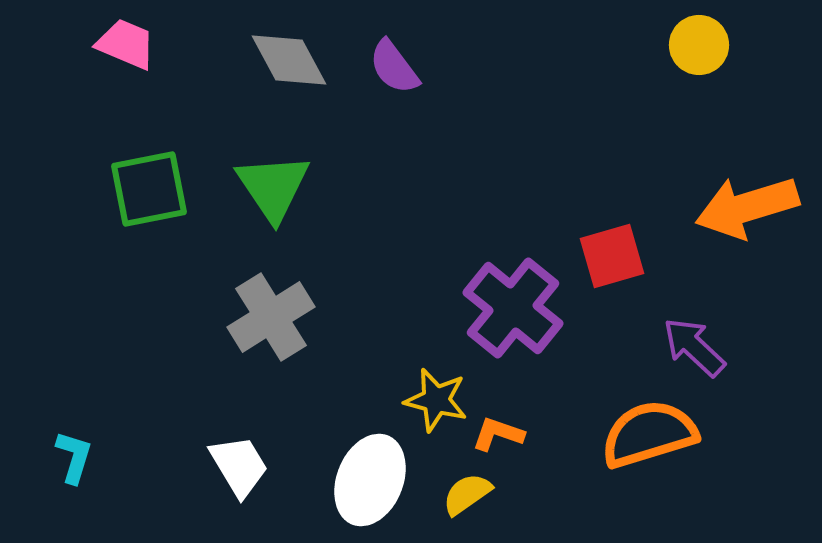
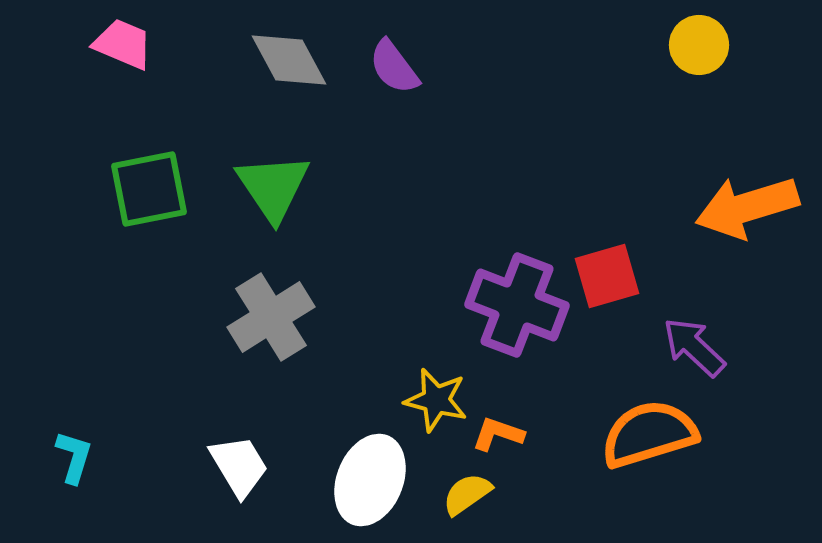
pink trapezoid: moved 3 px left
red square: moved 5 px left, 20 px down
purple cross: moved 4 px right, 3 px up; rotated 18 degrees counterclockwise
